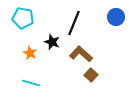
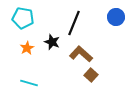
orange star: moved 3 px left, 5 px up; rotated 16 degrees clockwise
cyan line: moved 2 px left
